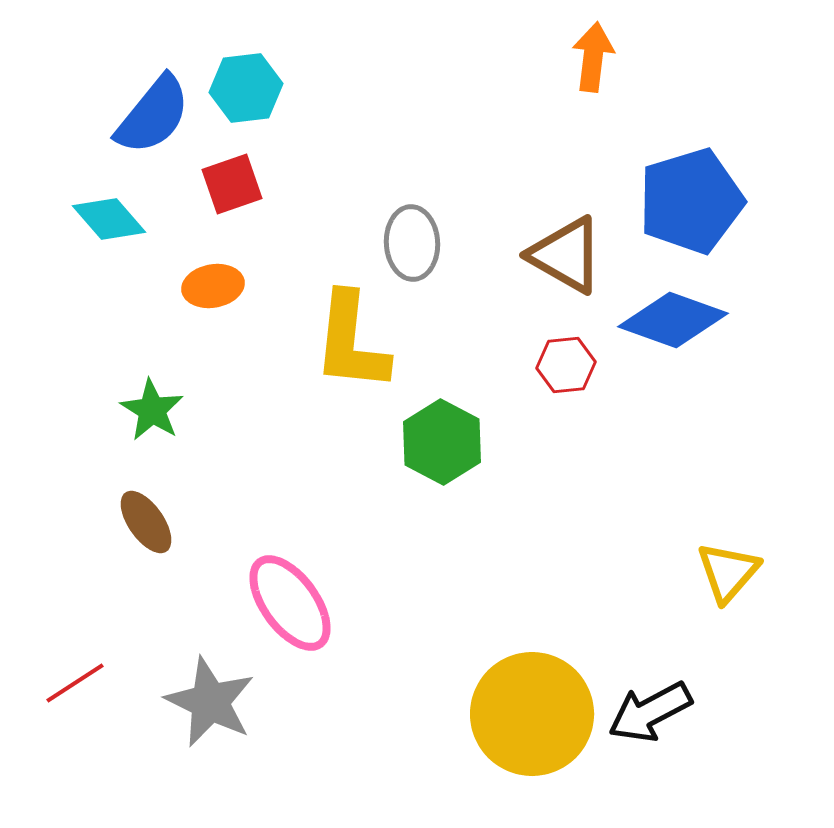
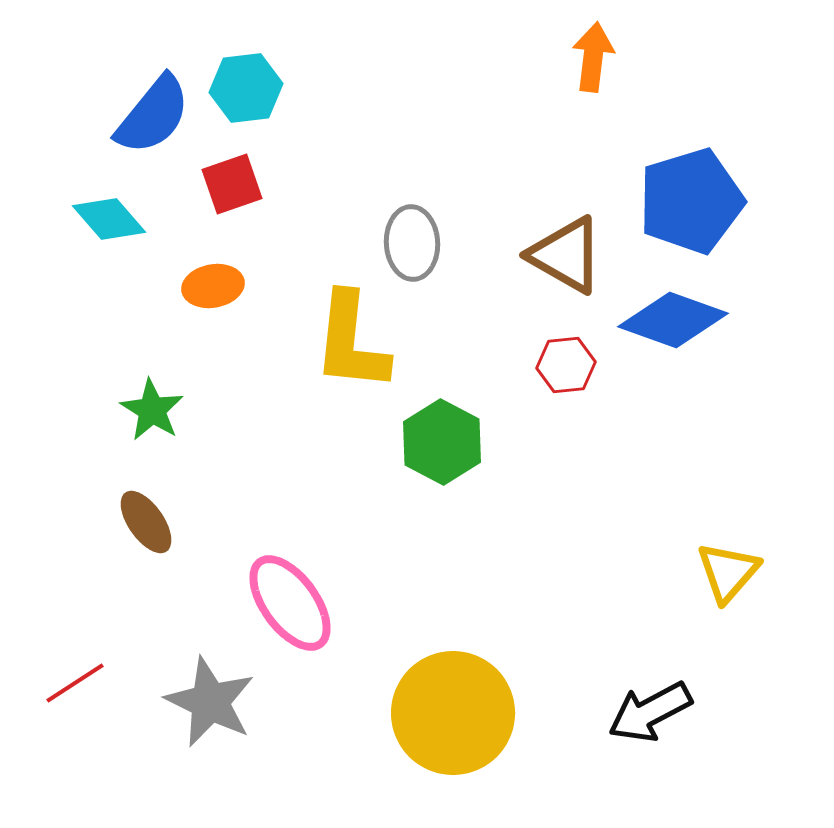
yellow circle: moved 79 px left, 1 px up
